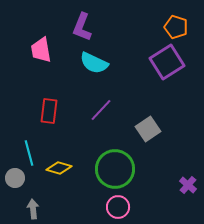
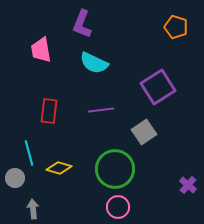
purple L-shape: moved 3 px up
purple square: moved 9 px left, 25 px down
purple line: rotated 40 degrees clockwise
gray square: moved 4 px left, 3 px down
